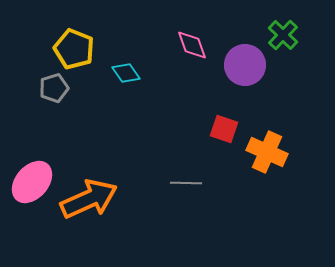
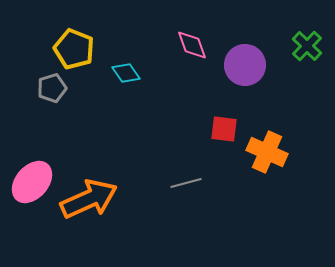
green cross: moved 24 px right, 11 px down
gray pentagon: moved 2 px left
red square: rotated 12 degrees counterclockwise
gray line: rotated 16 degrees counterclockwise
